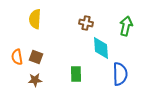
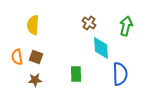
yellow semicircle: moved 2 px left, 6 px down
brown cross: moved 3 px right; rotated 24 degrees clockwise
